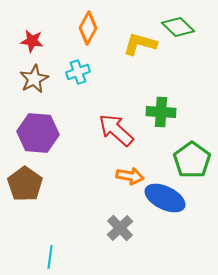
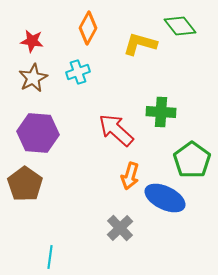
green diamond: moved 2 px right, 1 px up; rotated 8 degrees clockwise
brown star: moved 1 px left, 1 px up
orange arrow: rotated 96 degrees clockwise
